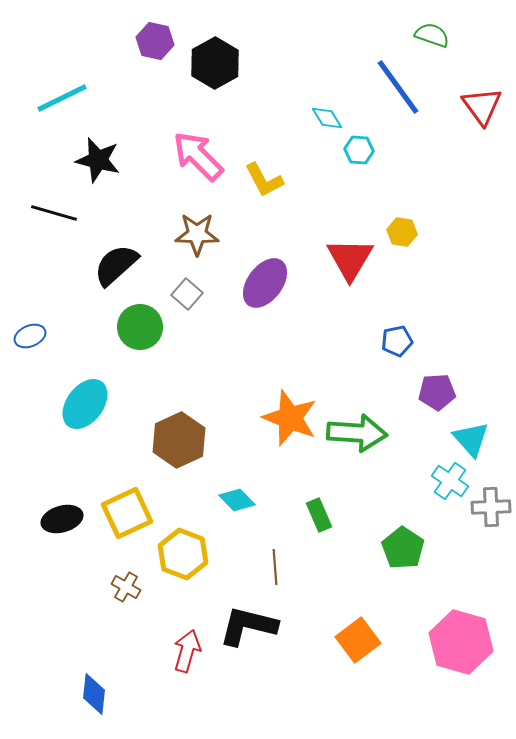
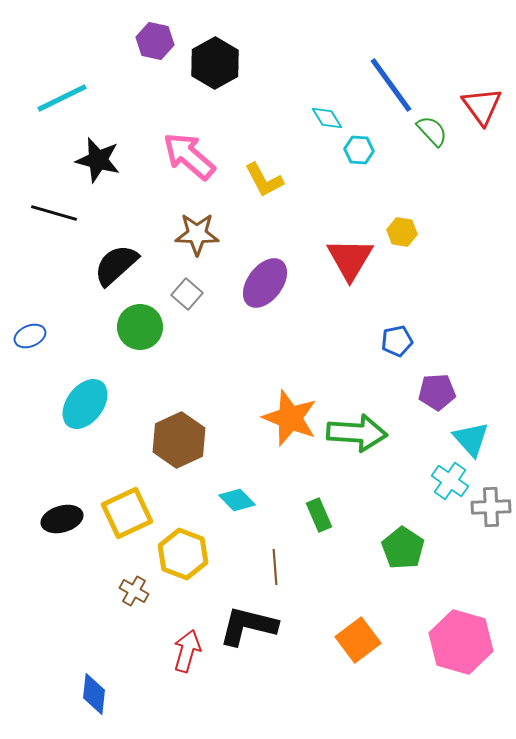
green semicircle at (432, 35): moved 96 px down; rotated 28 degrees clockwise
blue line at (398, 87): moved 7 px left, 2 px up
pink arrow at (198, 156): moved 9 px left; rotated 4 degrees counterclockwise
brown cross at (126, 587): moved 8 px right, 4 px down
